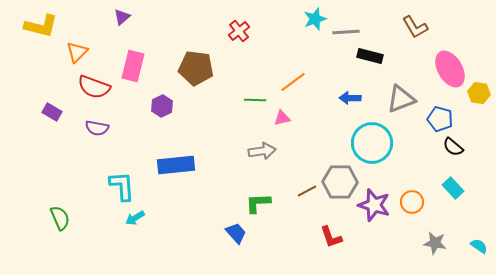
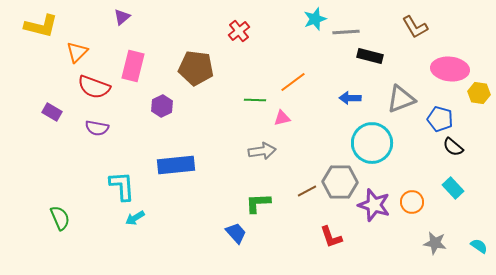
pink ellipse: rotated 54 degrees counterclockwise
